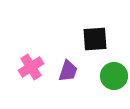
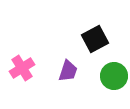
black square: rotated 24 degrees counterclockwise
pink cross: moved 9 px left, 1 px down
